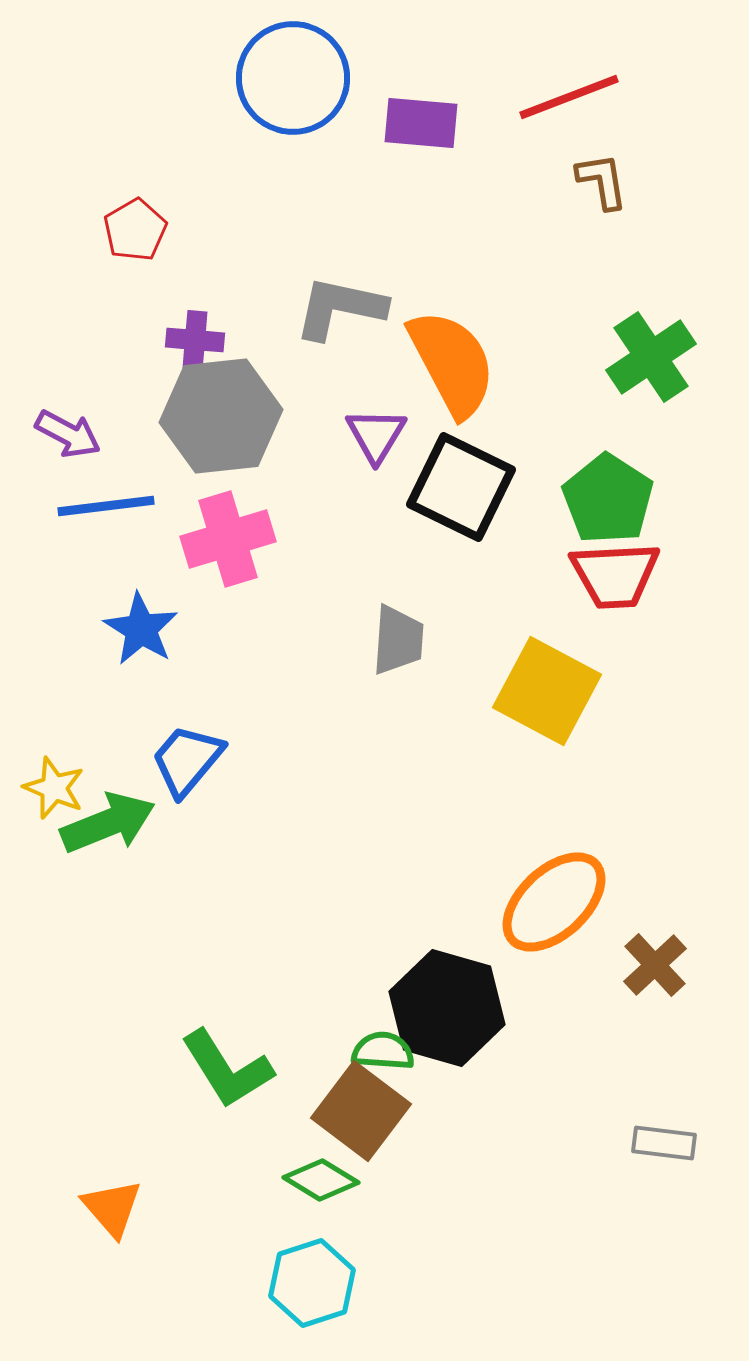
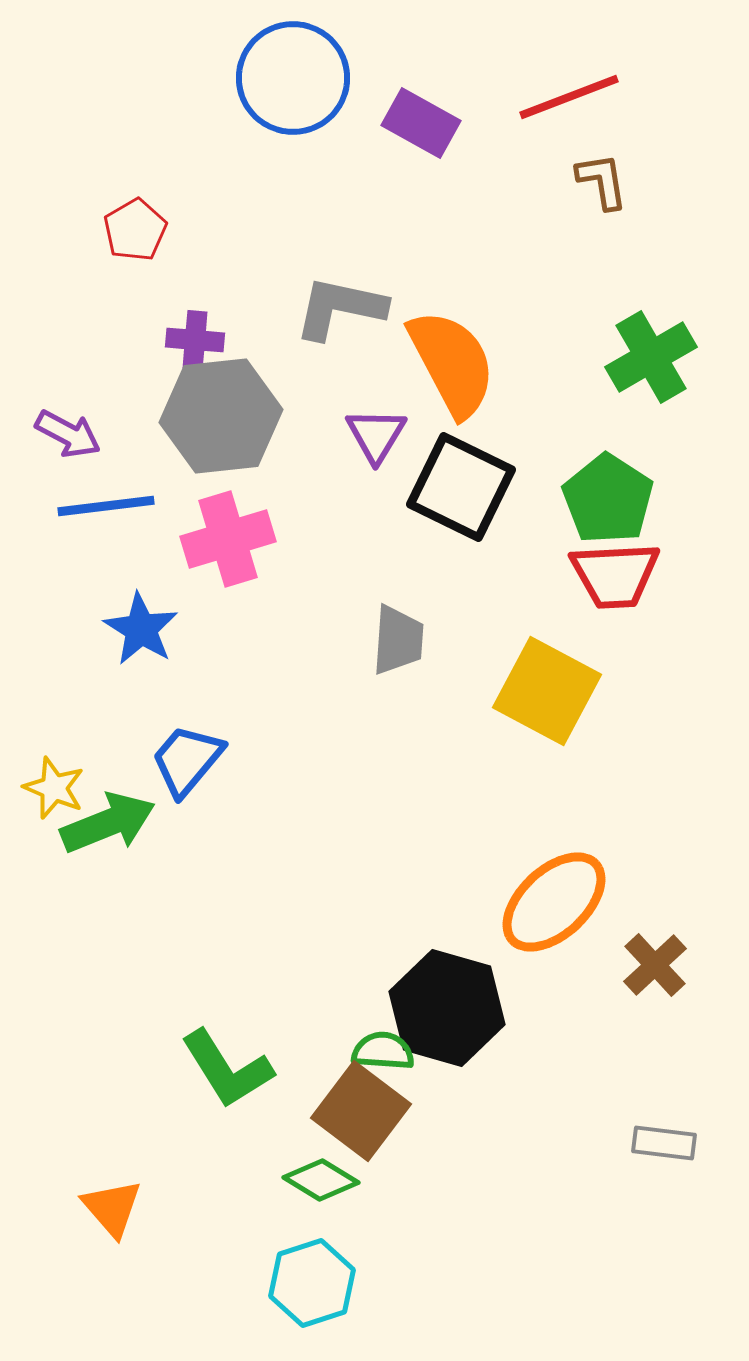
purple rectangle: rotated 24 degrees clockwise
green cross: rotated 4 degrees clockwise
